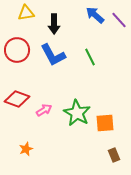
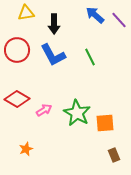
red diamond: rotated 10 degrees clockwise
